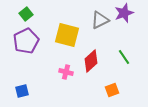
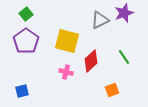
yellow square: moved 6 px down
purple pentagon: rotated 10 degrees counterclockwise
